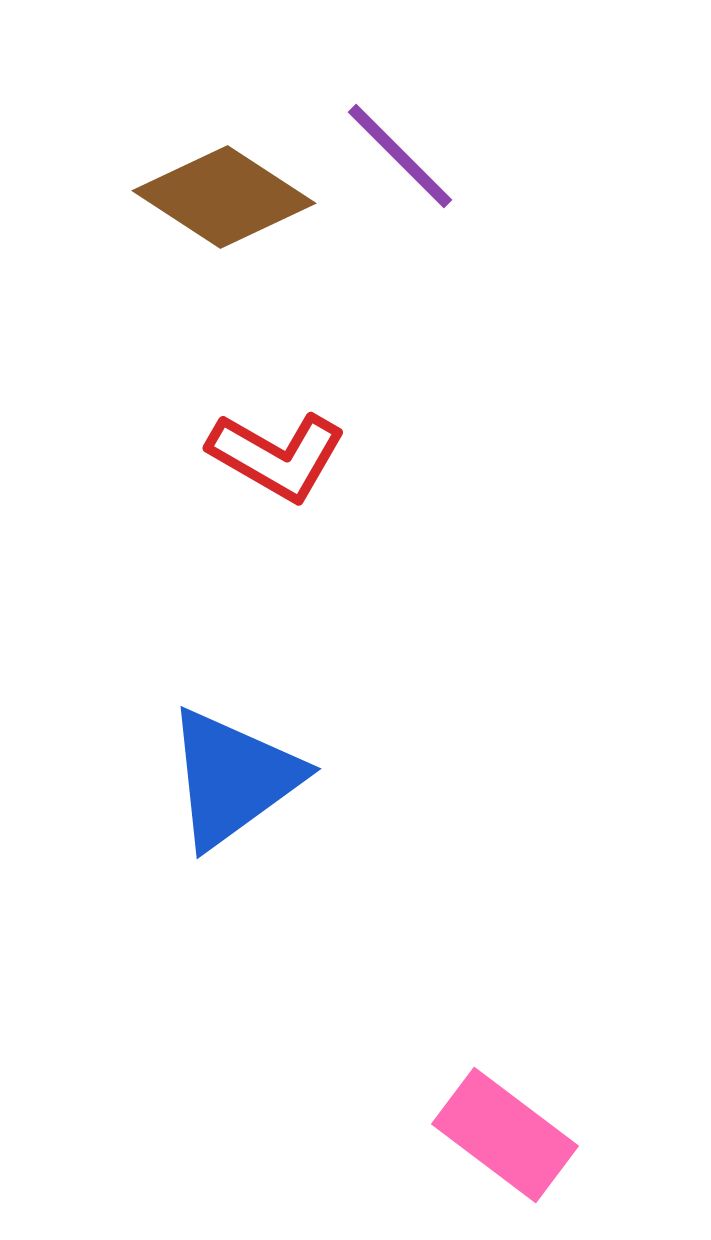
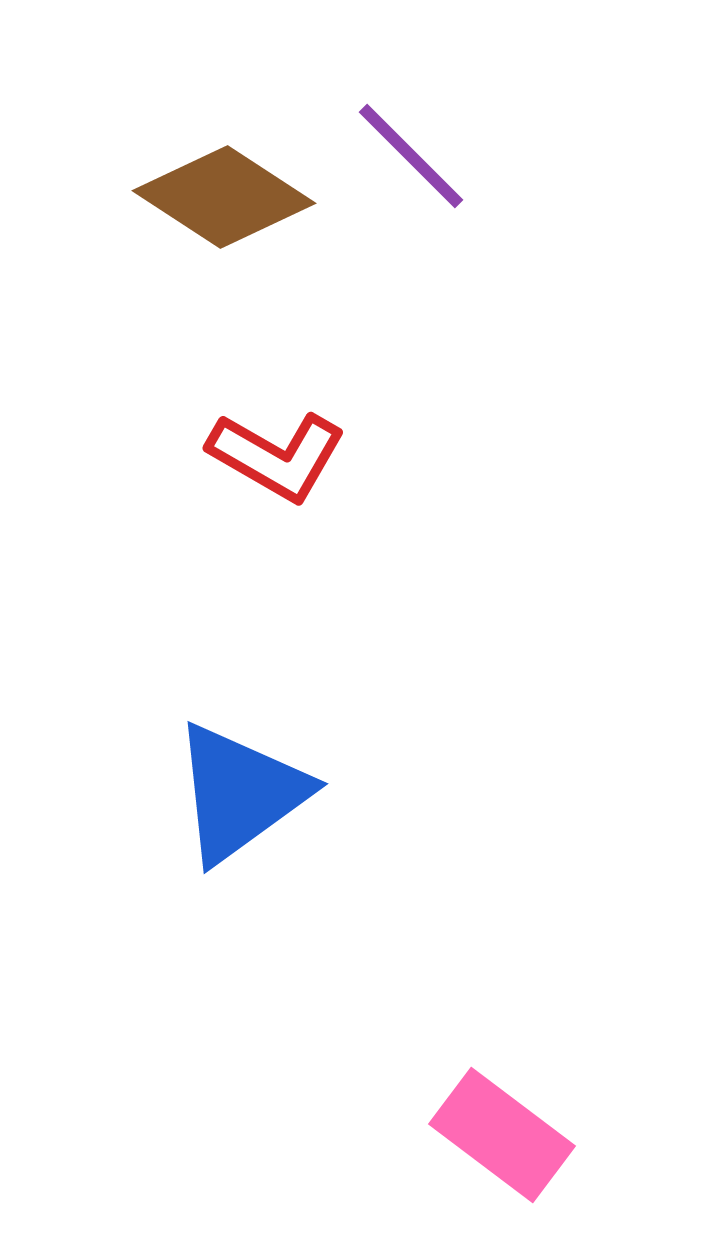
purple line: moved 11 px right
blue triangle: moved 7 px right, 15 px down
pink rectangle: moved 3 px left
